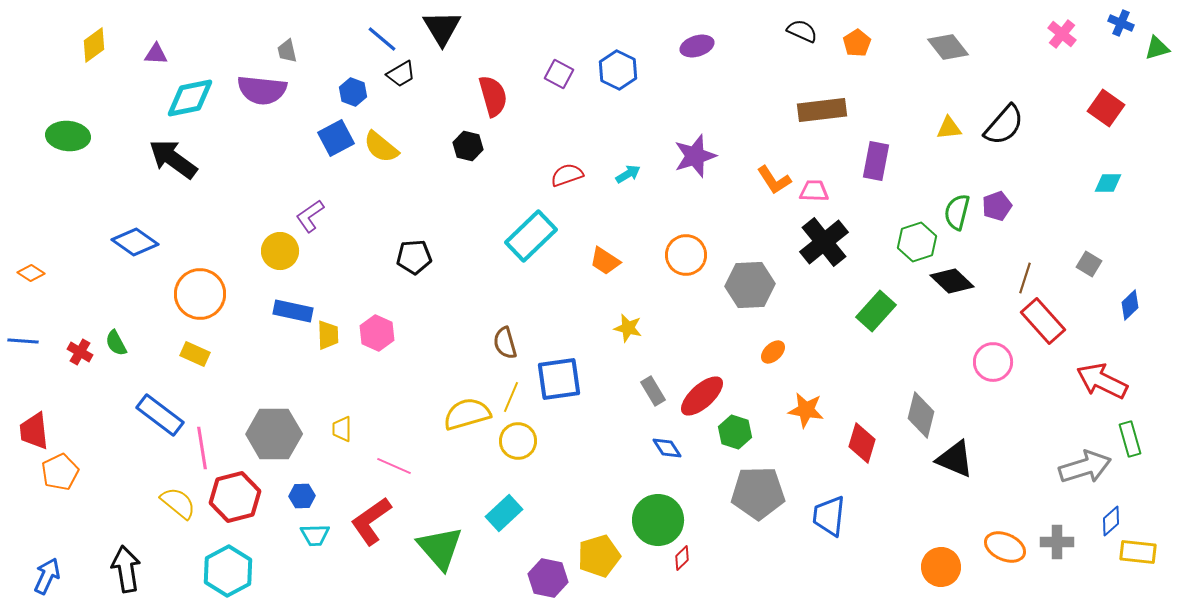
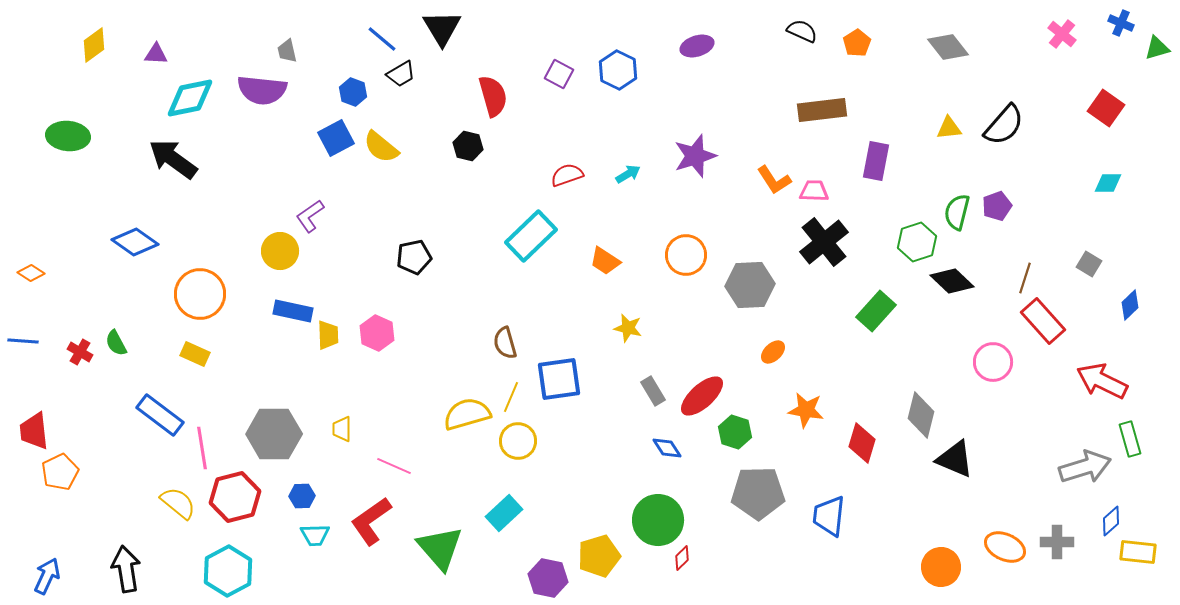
black pentagon at (414, 257): rotated 8 degrees counterclockwise
